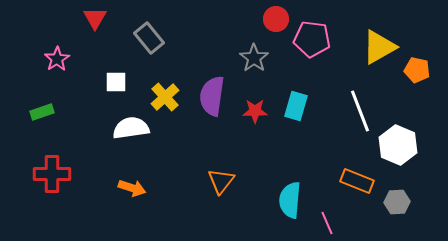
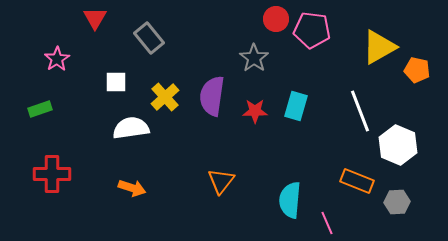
pink pentagon: moved 9 px up
green rectangle: moved 2 px left, 3 px up
